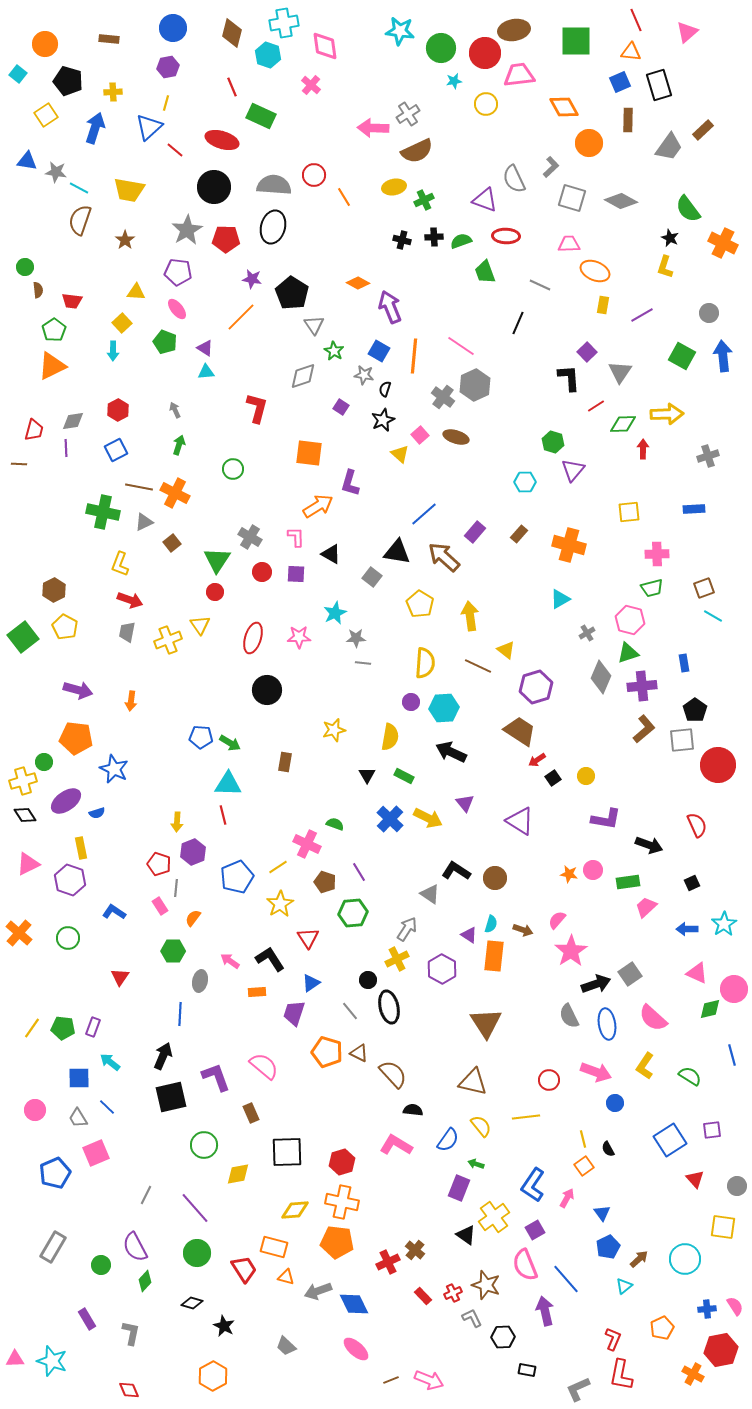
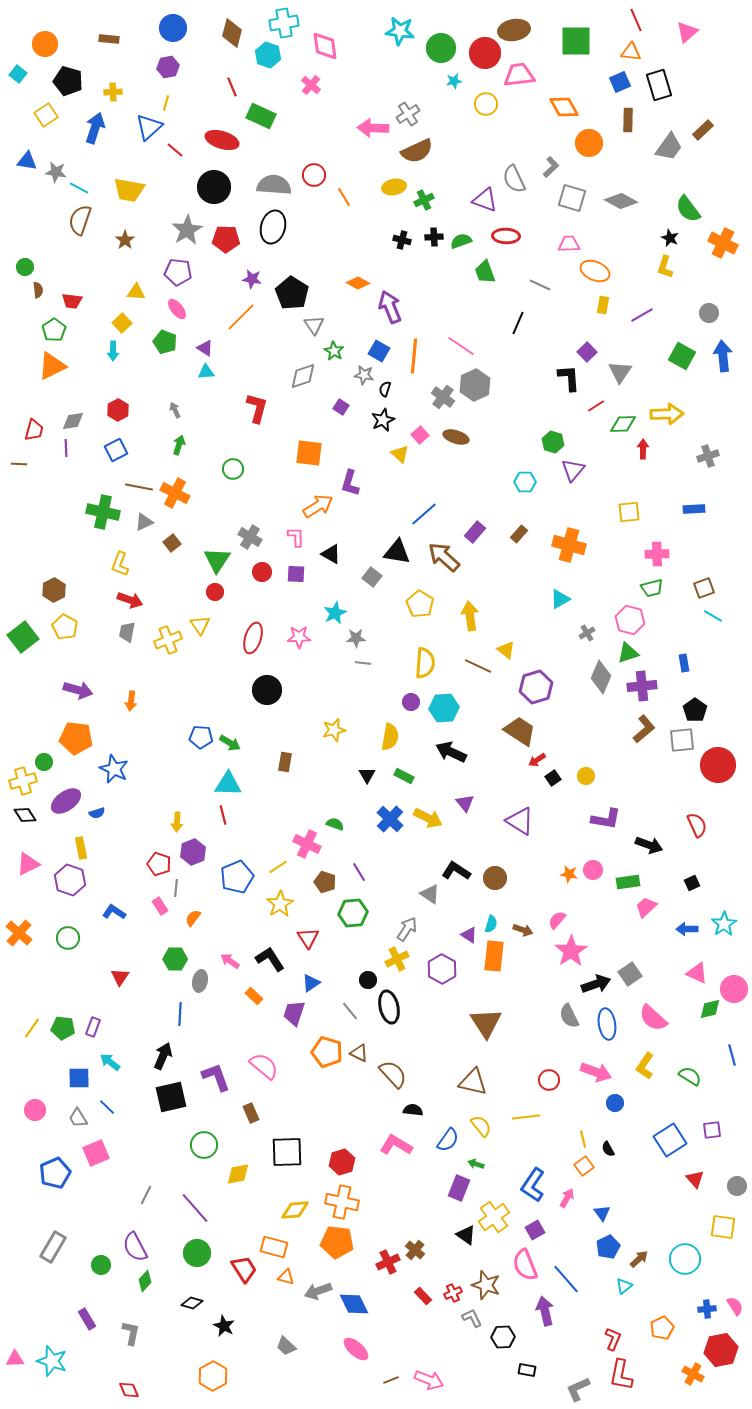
green hexagon at (173, 951): moved 2 px right, 8 px down
orange rectangle at (257, 992): moved 3 px left, 4 px down; rotated 48 degrees clockwise
